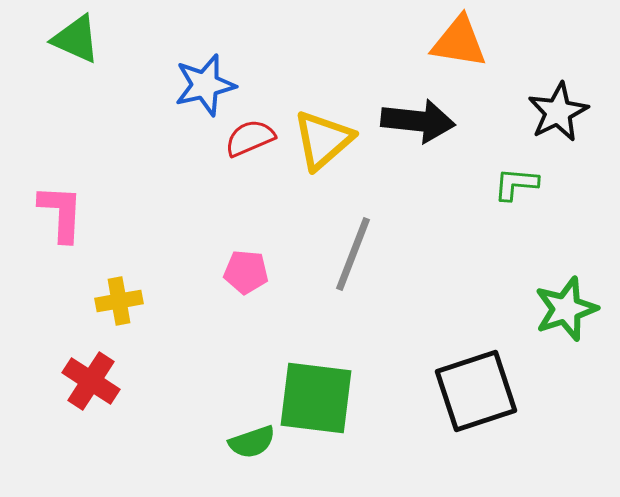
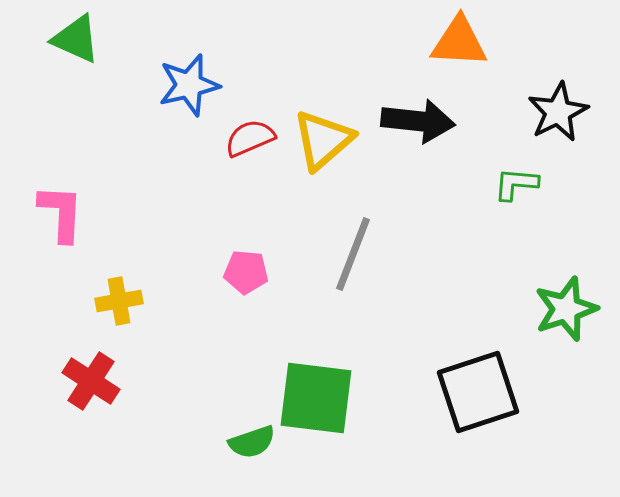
orange triangle: rotated 6 degrees counterclockwise
blue star: moved 16 px left
black square: moved 2 px right, 1 px down
